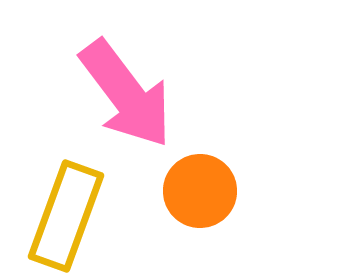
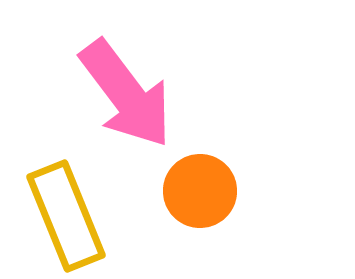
yellow rectangle: rotated 42 degrees counterclockwise
